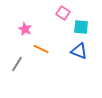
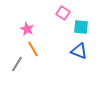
pink star: moved 2 px right
orange line: moved 8 px left; rotated 35 degrees clockwise
